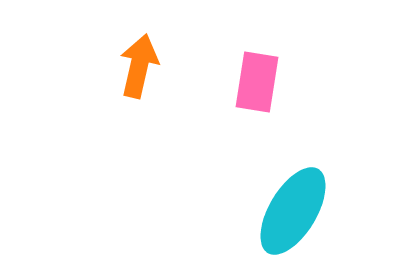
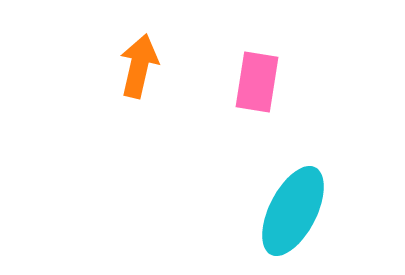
cyan ellipse: rotated 4 degrees counterclockwise
